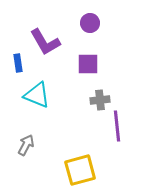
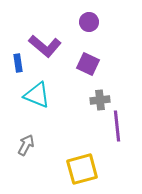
purple circle: moved 1 px left, 1 px up
purple L-shape: moved 4 px down; rotated 20 degrees counterclockwise
purple square: rotated 25 degrees clockwise
yellow square: moved 2 px right, 1 px up
